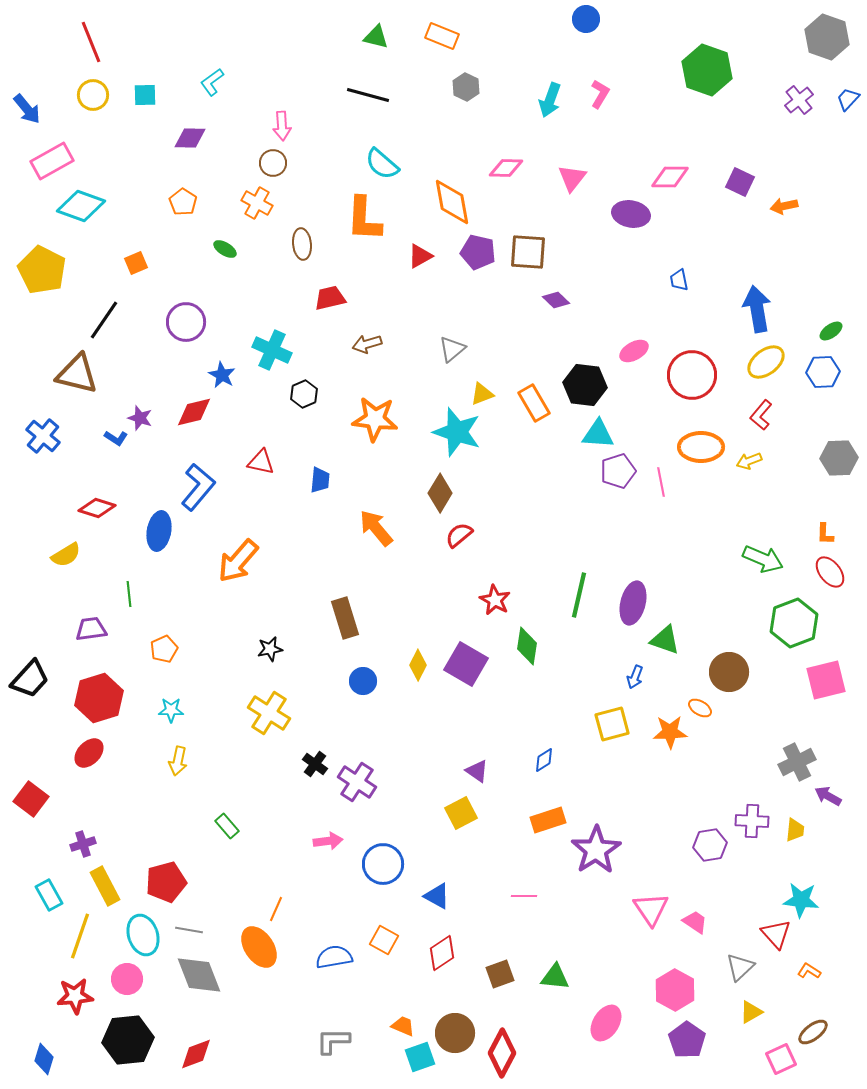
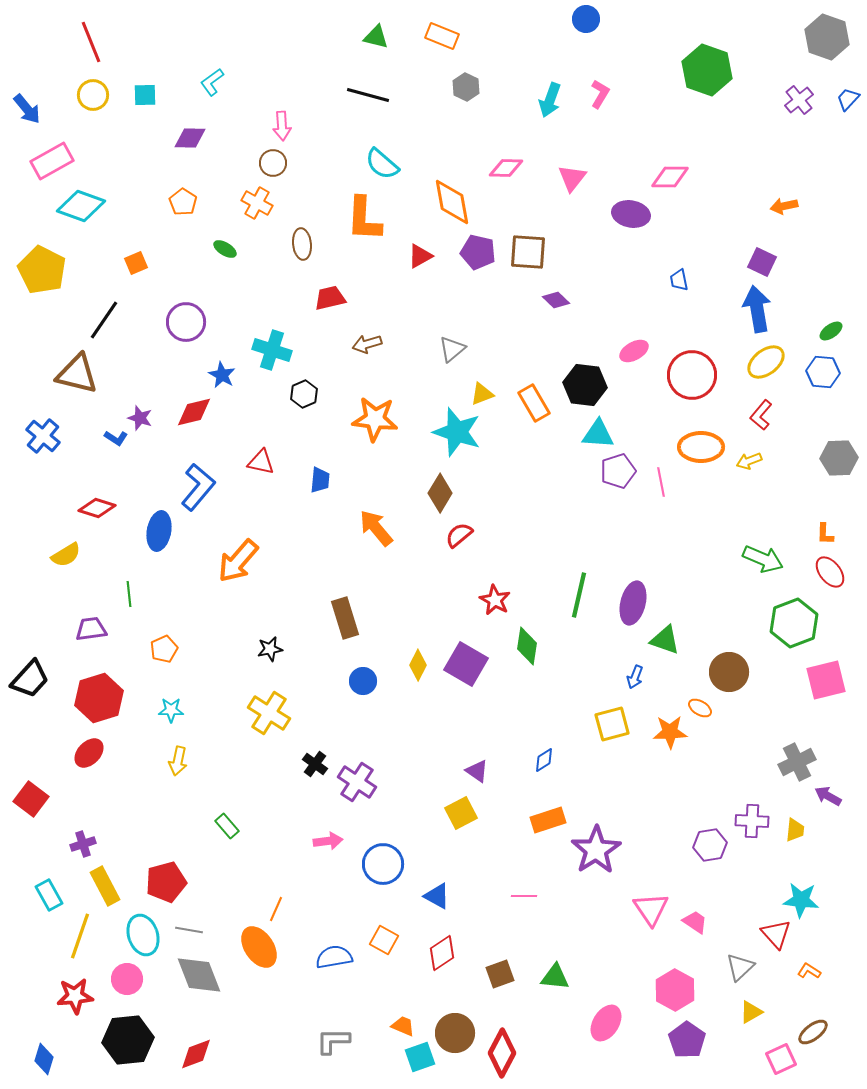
purple square at (740, 182): moved 22 px right, 80 px down
cyan cross at (272, 350): rotated 6 degrees counterclockwise
blue hexagon at (823, 372): rotated 8 degrees clockwise
